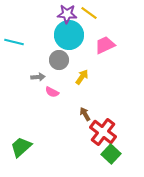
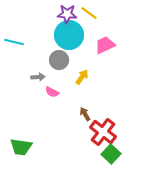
green trapezoid: rotated 130 degrees counterclockwise
